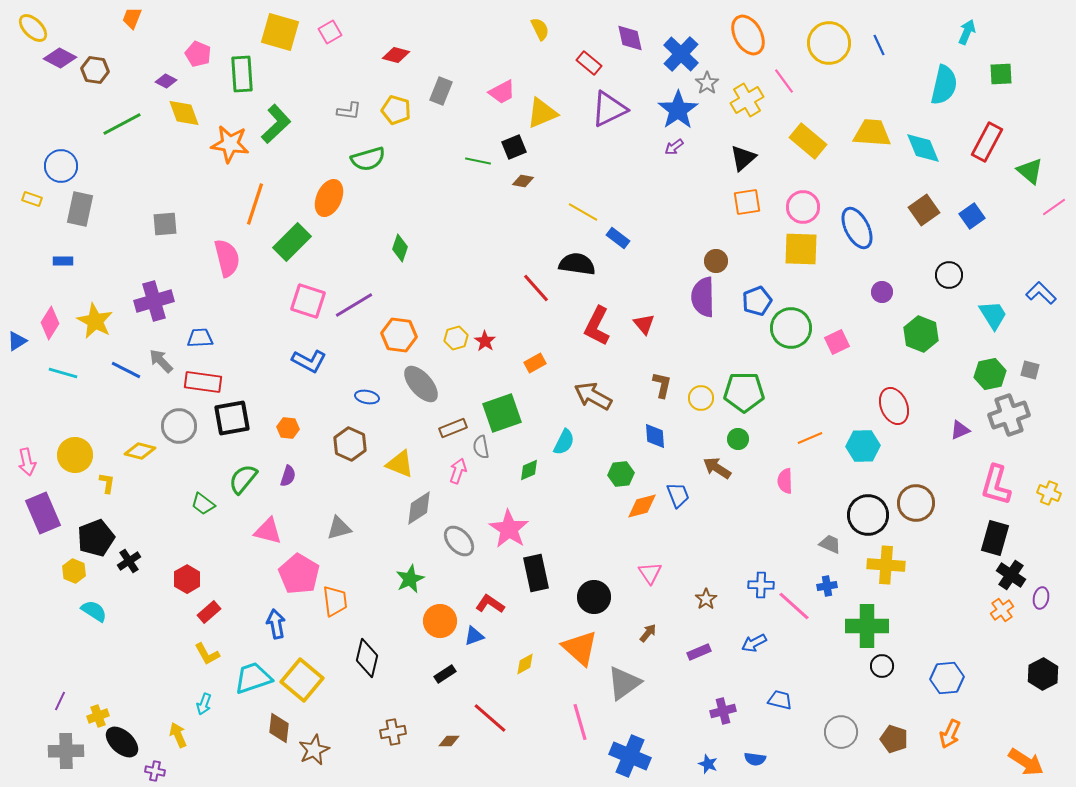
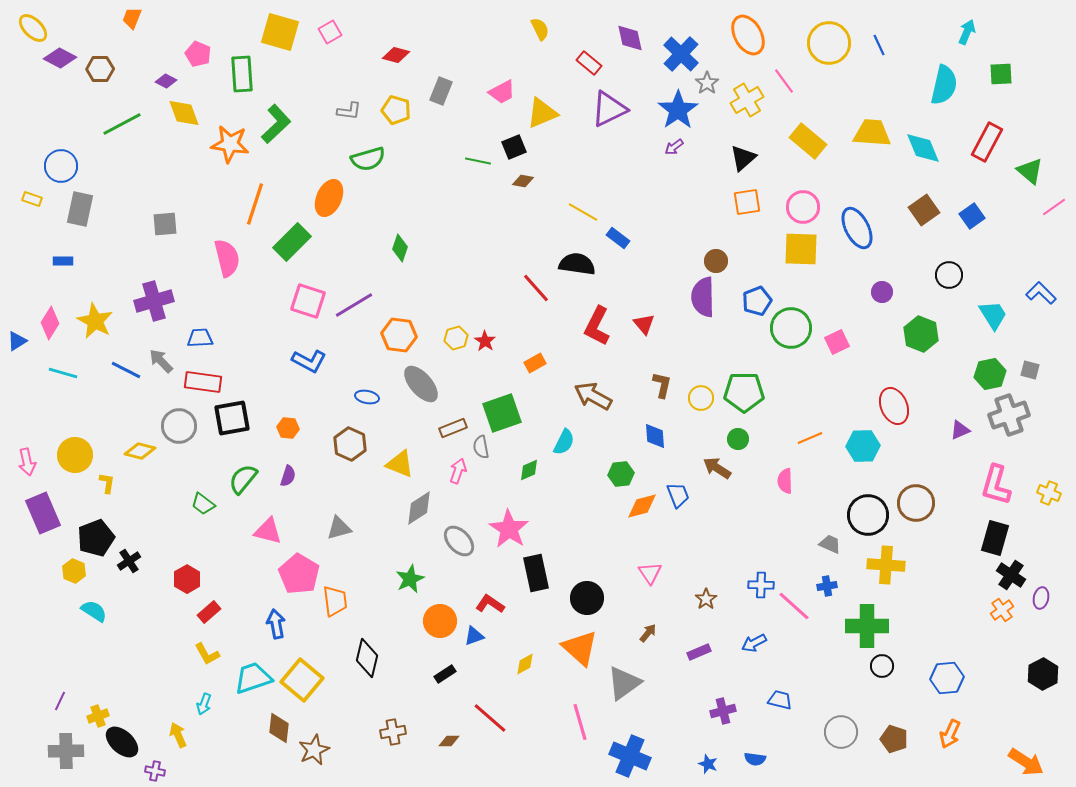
brown hexagon at (95, 70): moved 5 px right, 1 px up; rotated 8 degrees counterclockwise
black circle at (594, 597): moved 7 px left, 1 px down
